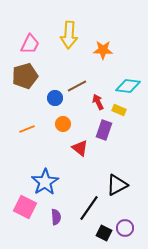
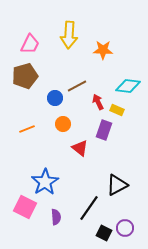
yellow rectangle: moved 2 px left
